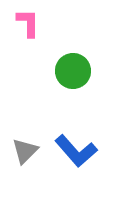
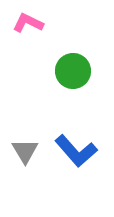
pink L-shape: rotated 64 degrees counterclockwise
gray triangle: rotated 16 degrees counterclockwise
